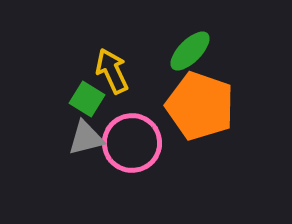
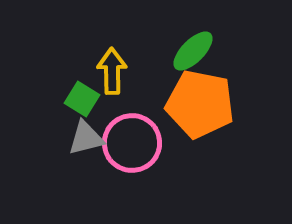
green ellipse: moved 3 px right
yellow arrow: rotated 24 degrees clockwise
green square: moved 5 px left
orange pentagon: moved 2 px up; rotated 8 degrees counterclockwise
